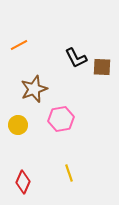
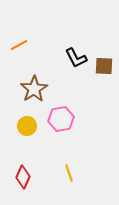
brown square: moved 2 px right, 1 px up
brown star: rotated 12 degrees counterclockwise
yellow circle: moved 9 px right, 1 px down
red diamond: moved 5 px up
